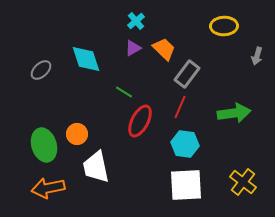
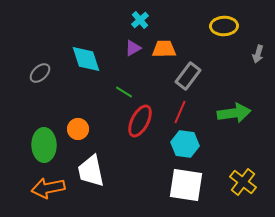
cyan cross: moved 4 px right, 1 px up
orange trapezoid: rotated 45 degrees counterclockwise
gray arrow: moved 1 px right, 2 px up
gray ellipse: moved 1 px left, 3 px down
gray rectangle: moved 1 px right, 2 px down
red line: moved 5 px down
orange circle: moved 1 px right, 5 px up
green ellipse: rotated 16 degrees clockwise
white trapezoid: moved 5 px left, 4 px down
white square: rotated 12 degrees clockwise
